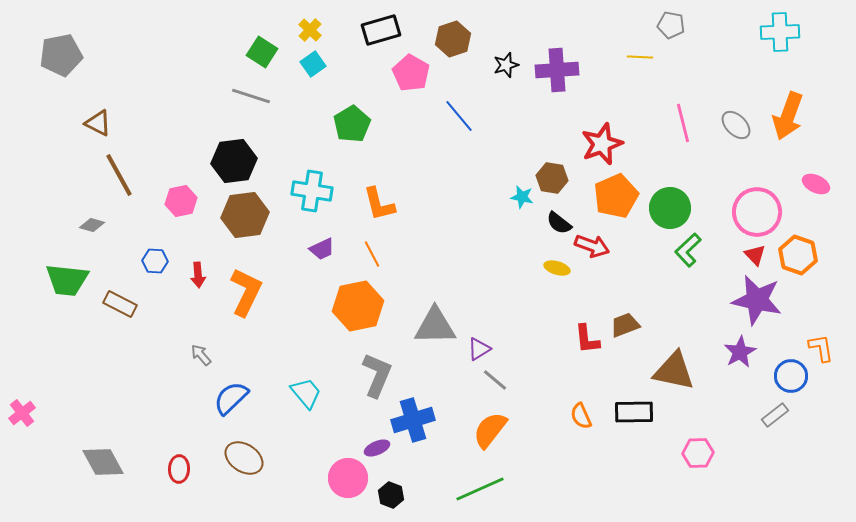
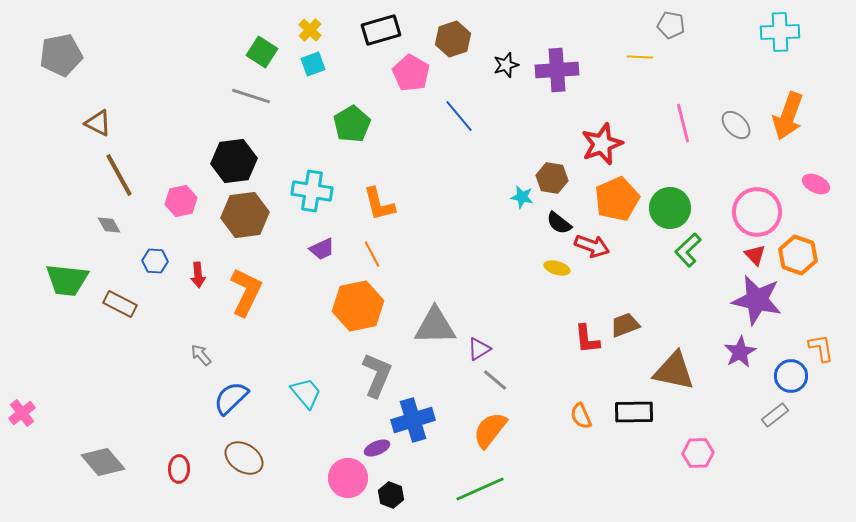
cyan square at (313, 64): rotated 15 degrees clockwise
orange pentagon at (616, 196): moved 1 px right, 3 px down
gray diamond at (92, 225): moved 17 px right; rotated 45 degrees clockwise
gray diamond at (103, 462): rotated 12 degrees counterclockwise
